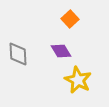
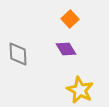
purple diamond: moved 5 px right, 2 px up
yellow star: moved 2 px right, 10 px down
